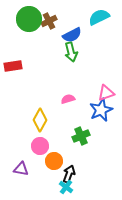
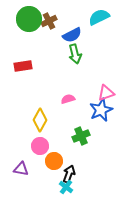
green arrow: moved 4 px right, 2 px down
red rectangle: moved 10 px right
